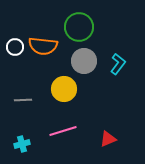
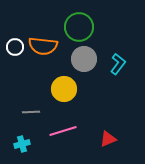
gray circle: moved 2 px up
gray line: moved 8 px right, 12 px down
